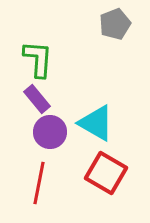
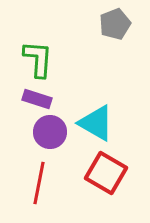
purple rectangle: rotated 32 degrees counterclockwise
